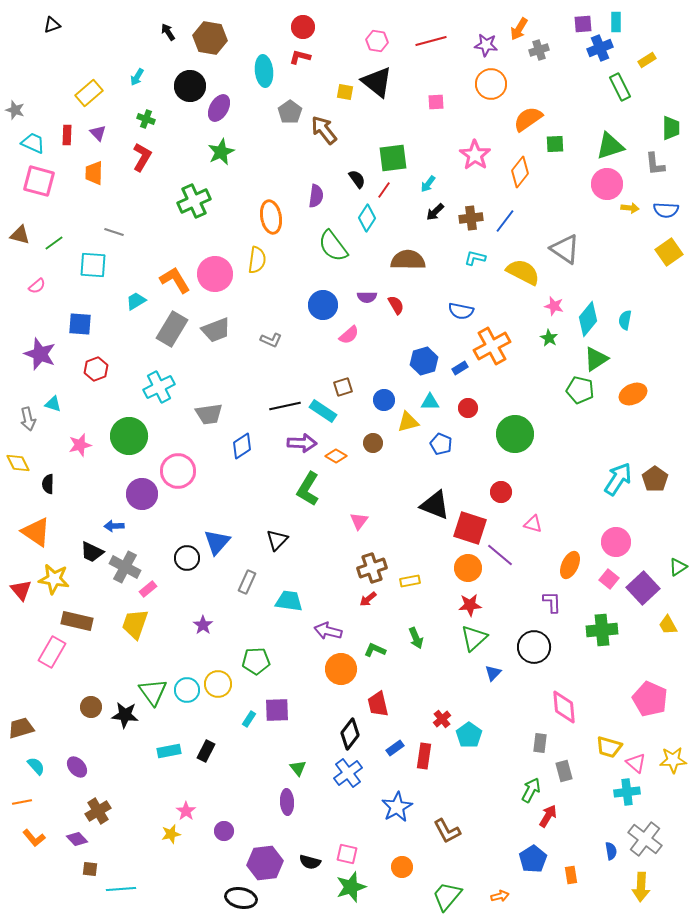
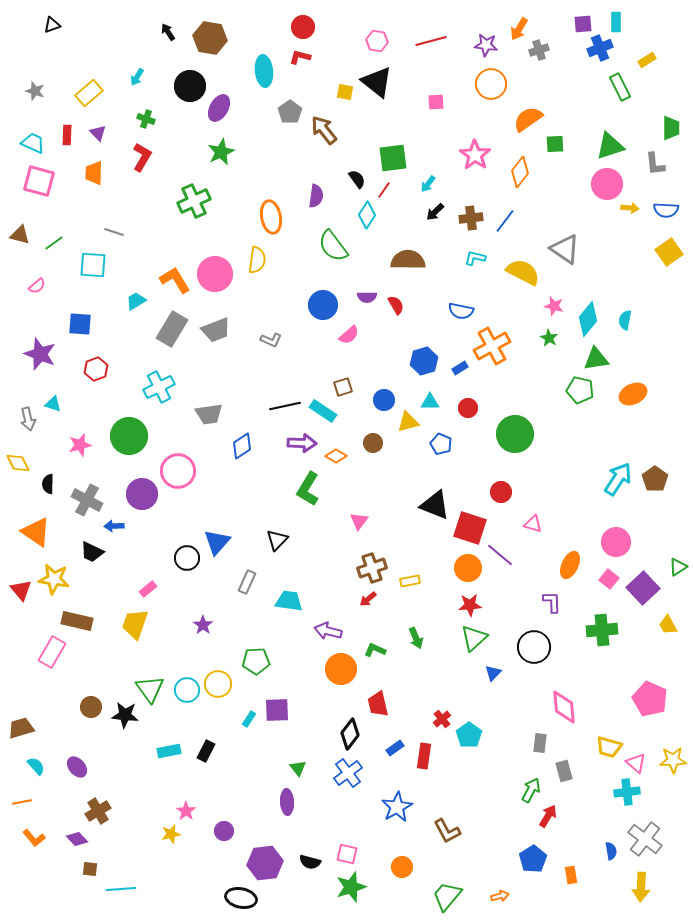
gray star at (15, 110): moved 20 px right, 19 px up
cyan diamond at (367, 218): moved 3 px up
green triangle at (596, 359): rotated 24 degrees clockwise
gray cross at (125, 567): moved 38 px left, 67 px up
green triangle at (153, 692): moved 3 px left, 3 px up
